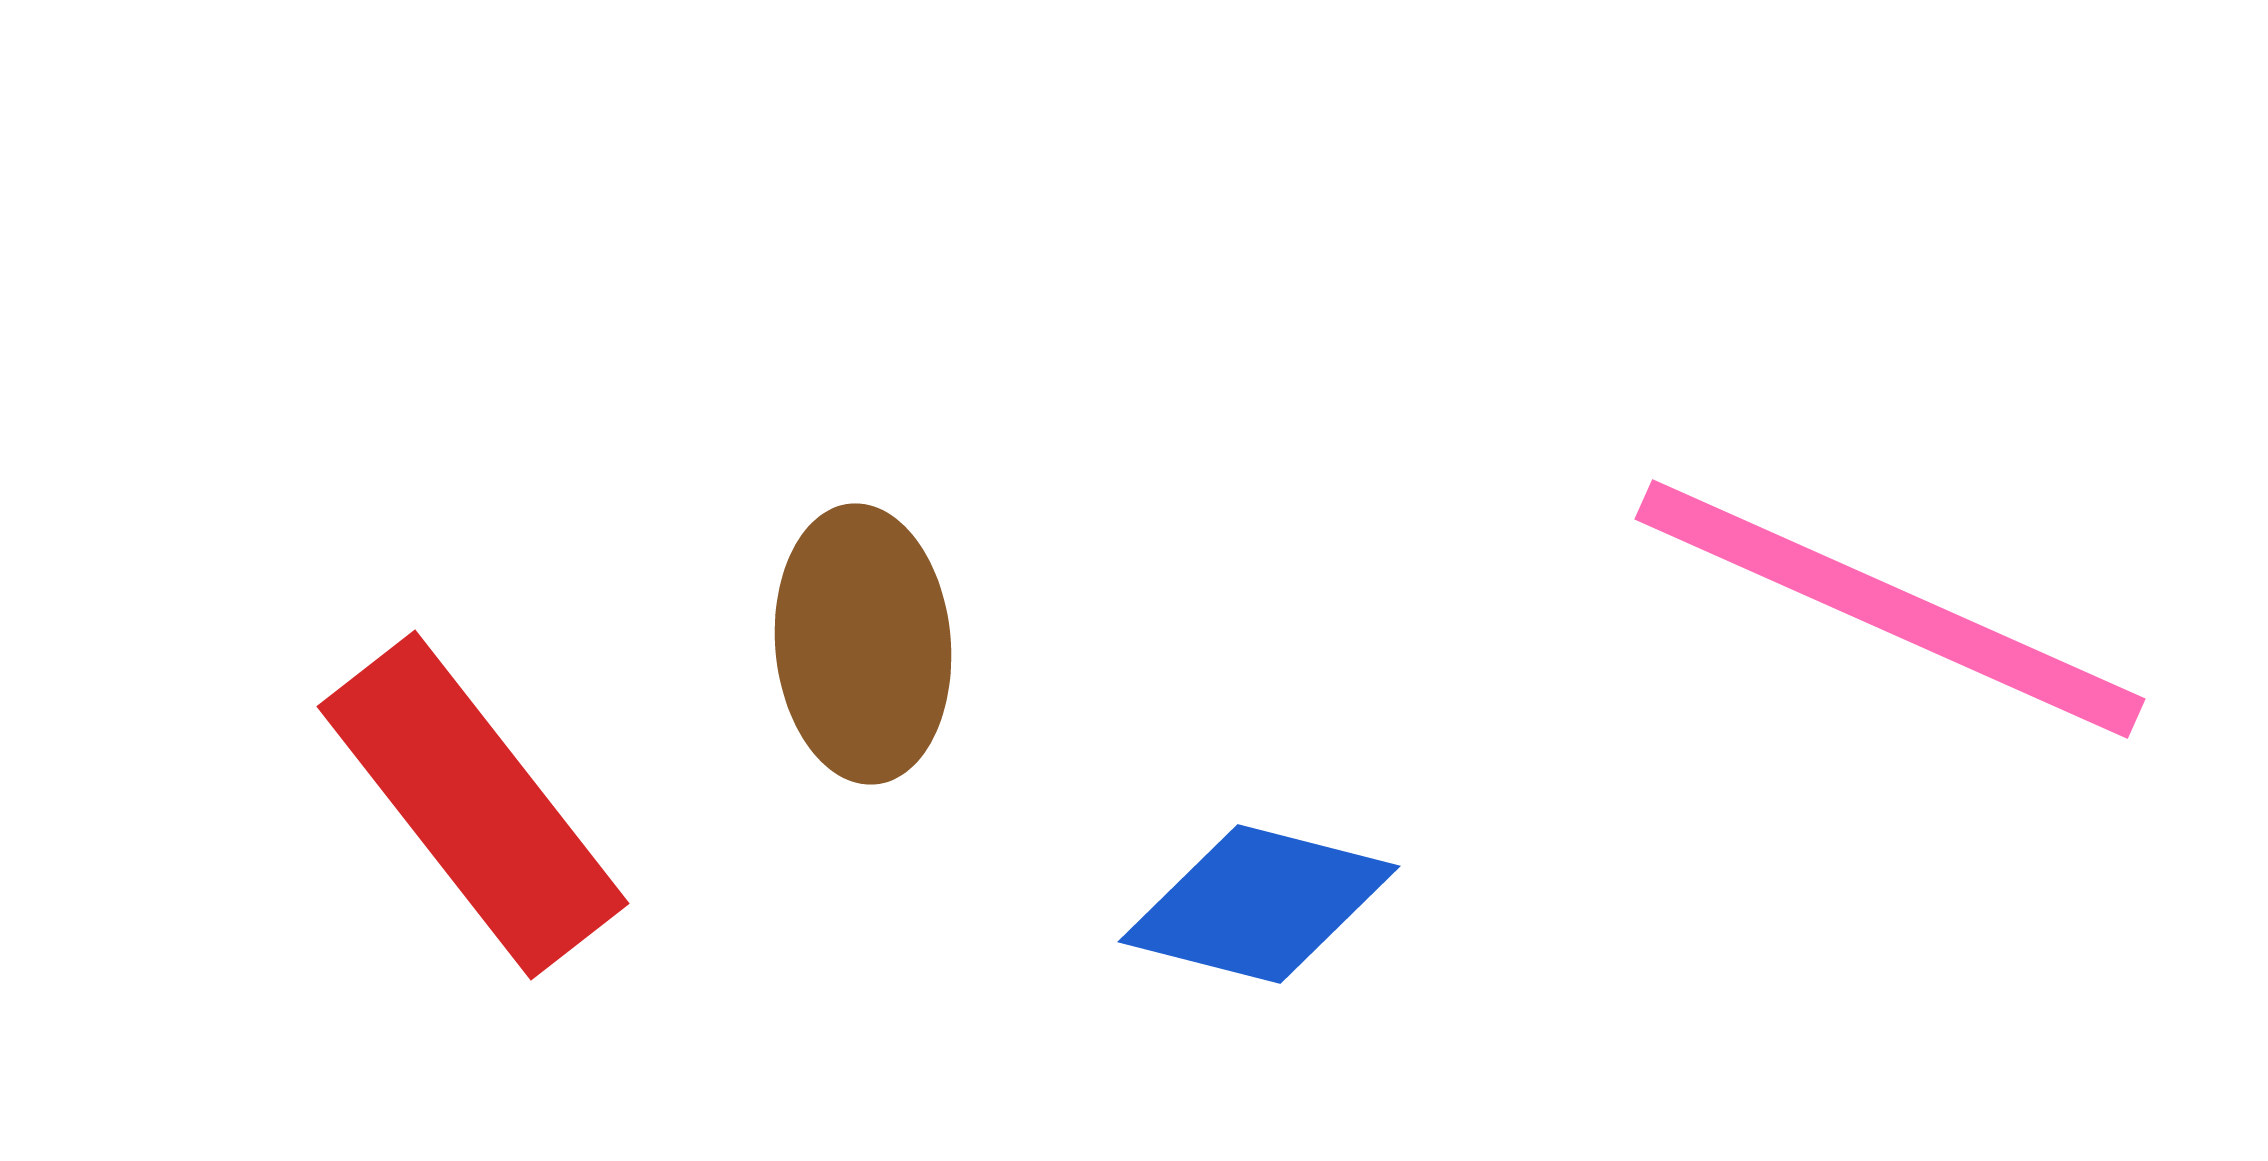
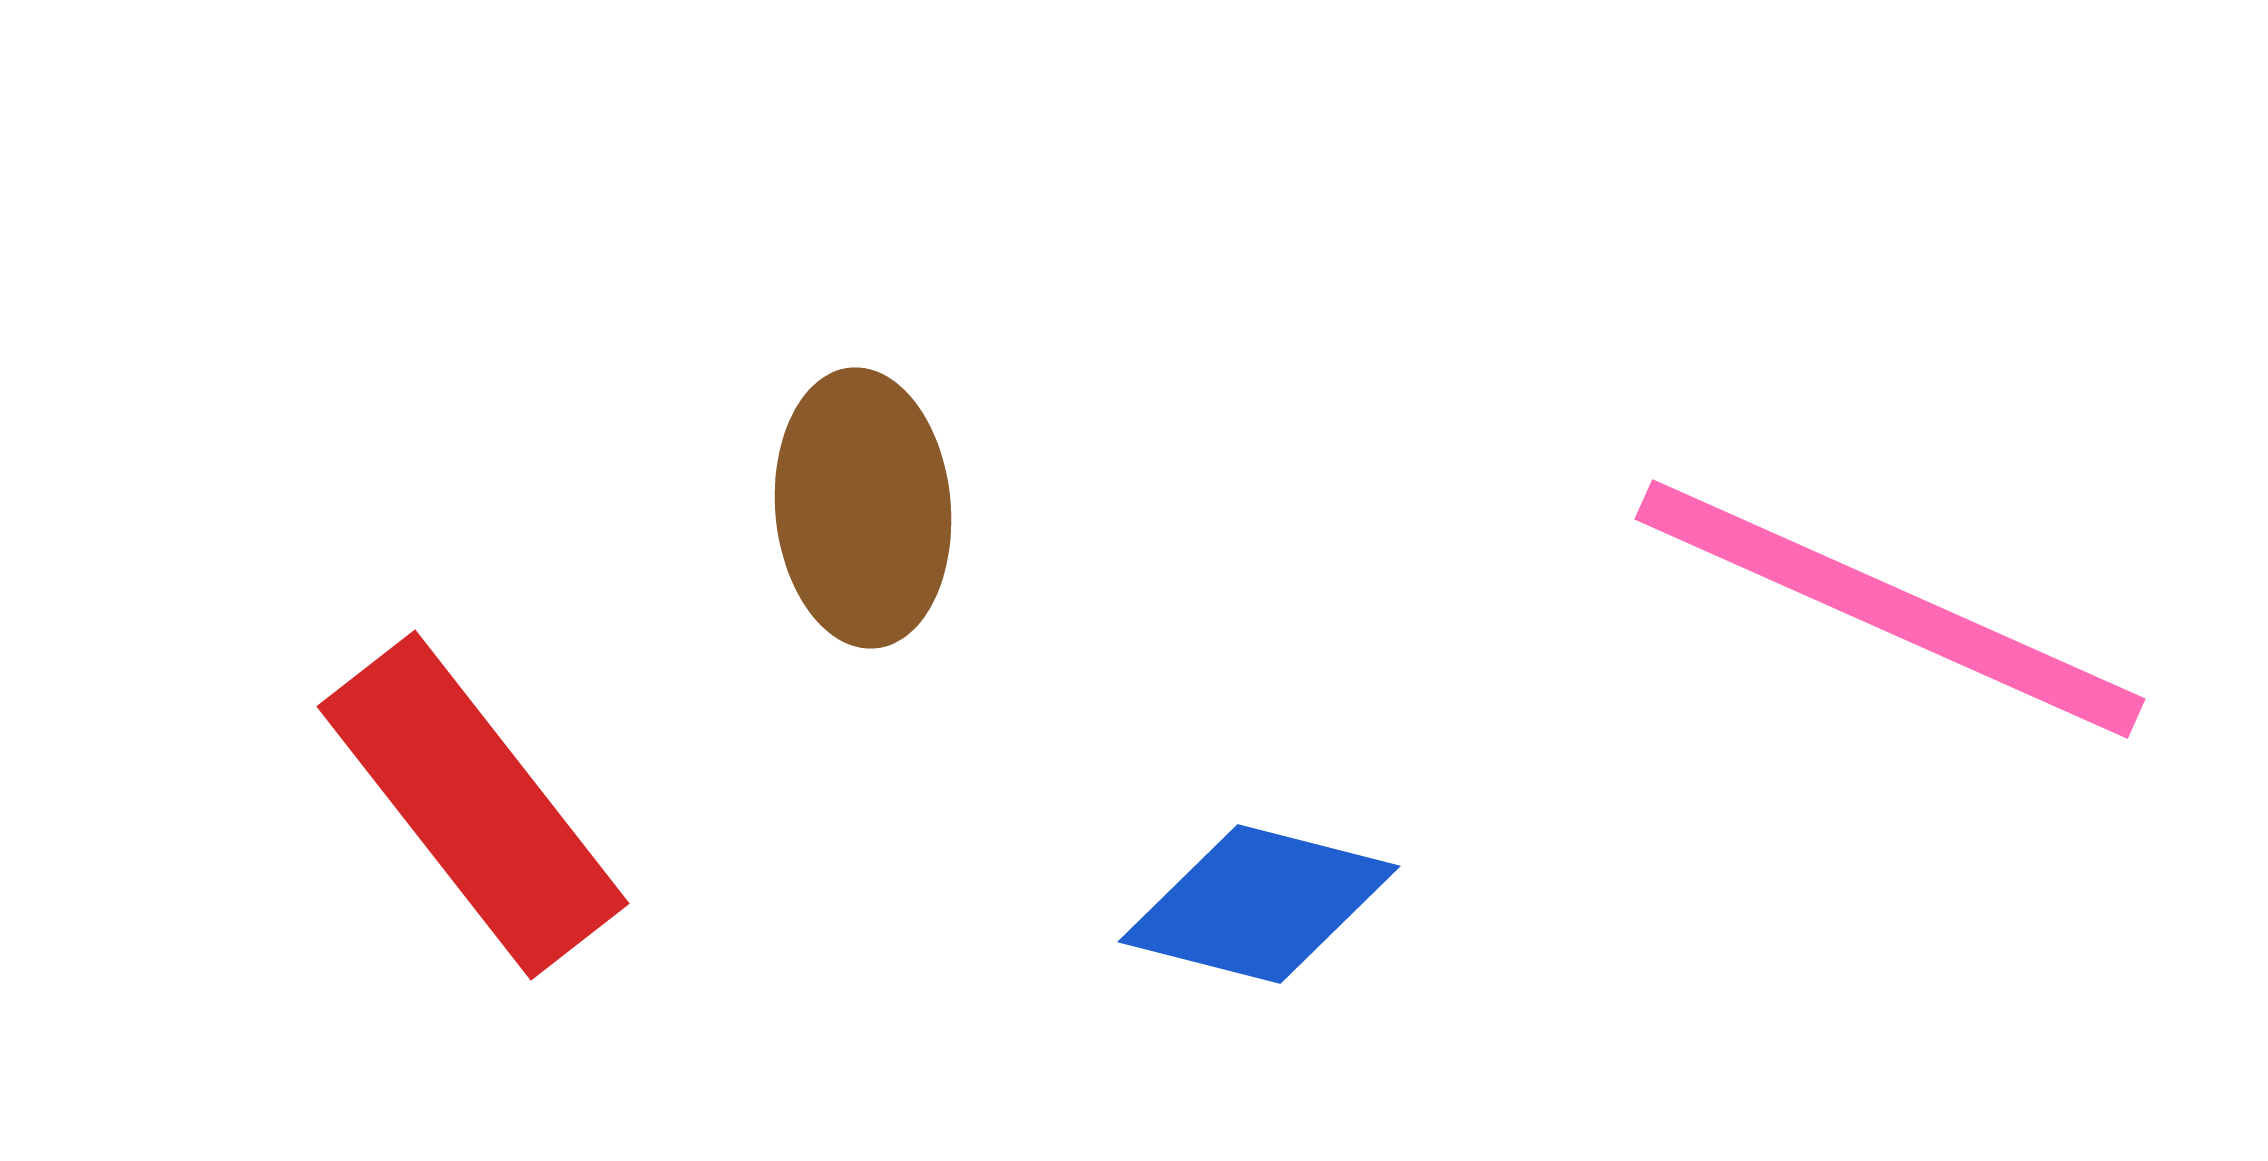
brown ellipse: moved 136 px up
